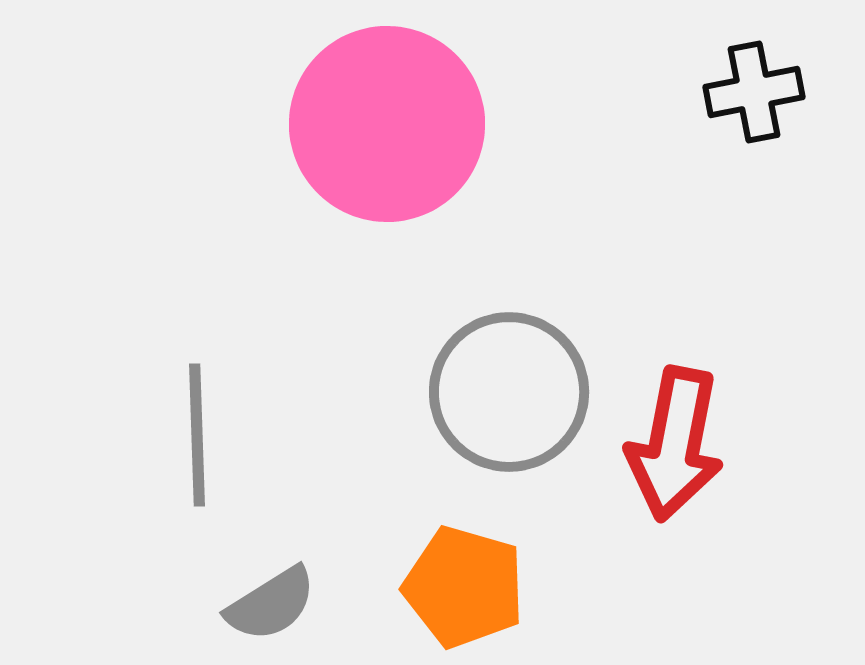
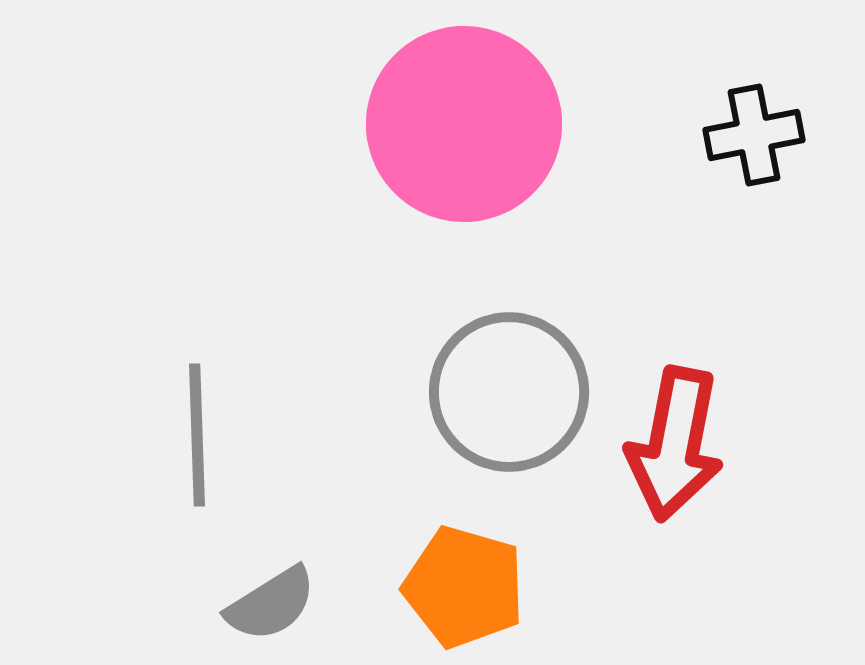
black cross: moved 43 px down
pink circle: moved 77 px right
